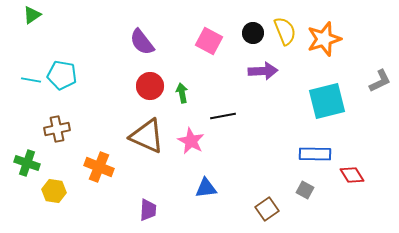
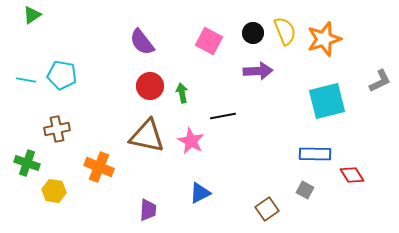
purple arrow: moved 5 px left
cyan line: moved 5 px left
brown triangle: rotated 12 degrees counterclockwise
blue triangle: moved 6 px left, 5 px down; rotated 20 degrees counterclockwise
